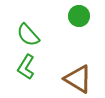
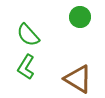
green circle: moved 1 px right, 1 px down
